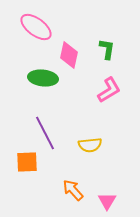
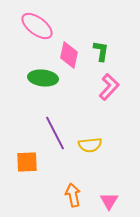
pink ellipse: moved 1 px right, 1 px up
green L-shape: moved 6 px left, 2 px down
pink L-shape: moved 3 px up; rotated 16 degrees counterclockwise
purple line: moved 10 px right
orange arrow: moved 5 px down; rotated 30 degrees clockwise
pink triangle: moved 2 px right
